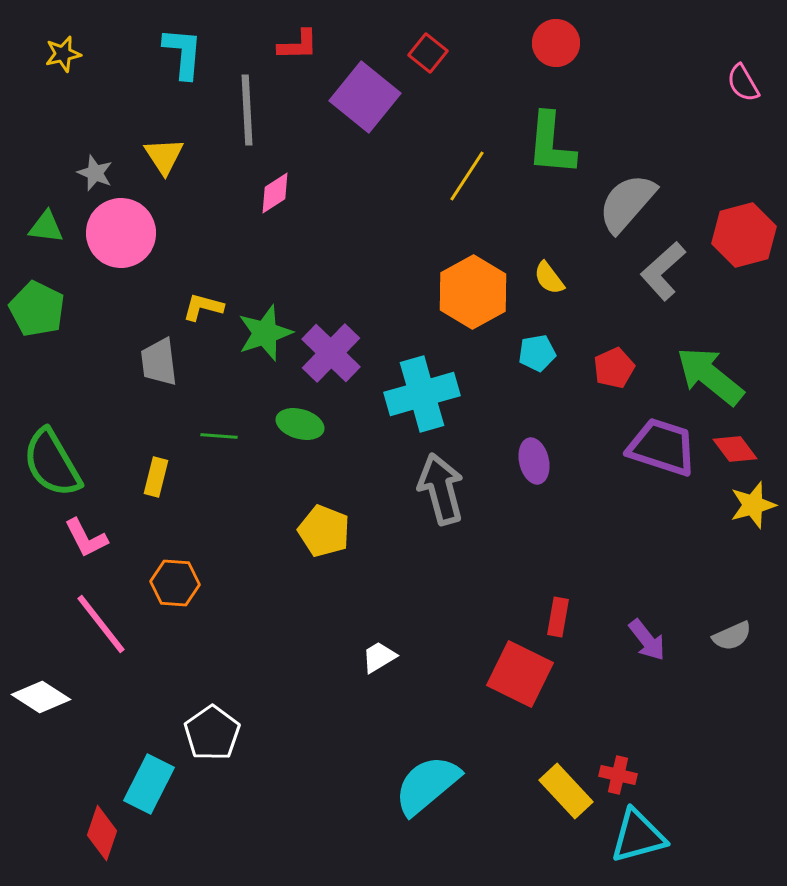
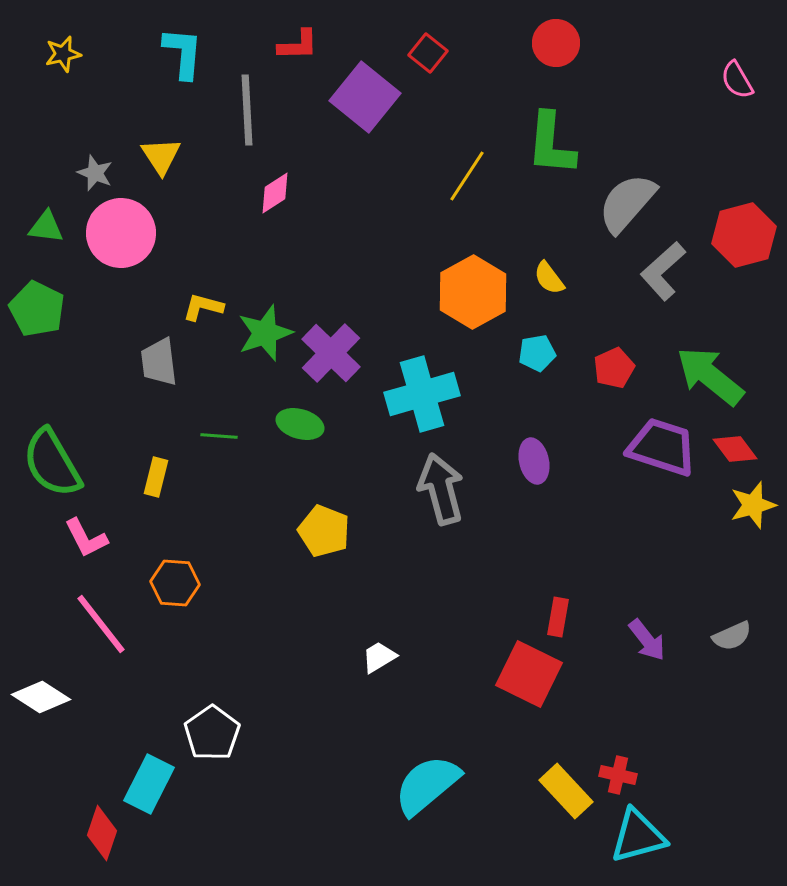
pink semicircle at (743, 83): moved 6 px left, 3 px up
yellow triangle at (164, 156): moved 3 px left
red square at (520, 674): moved 9 px right
